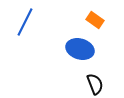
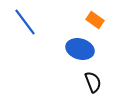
blue line: rotated 64 degrees counterclockwise
black semicircle: moved 2 px left, 2 px up
